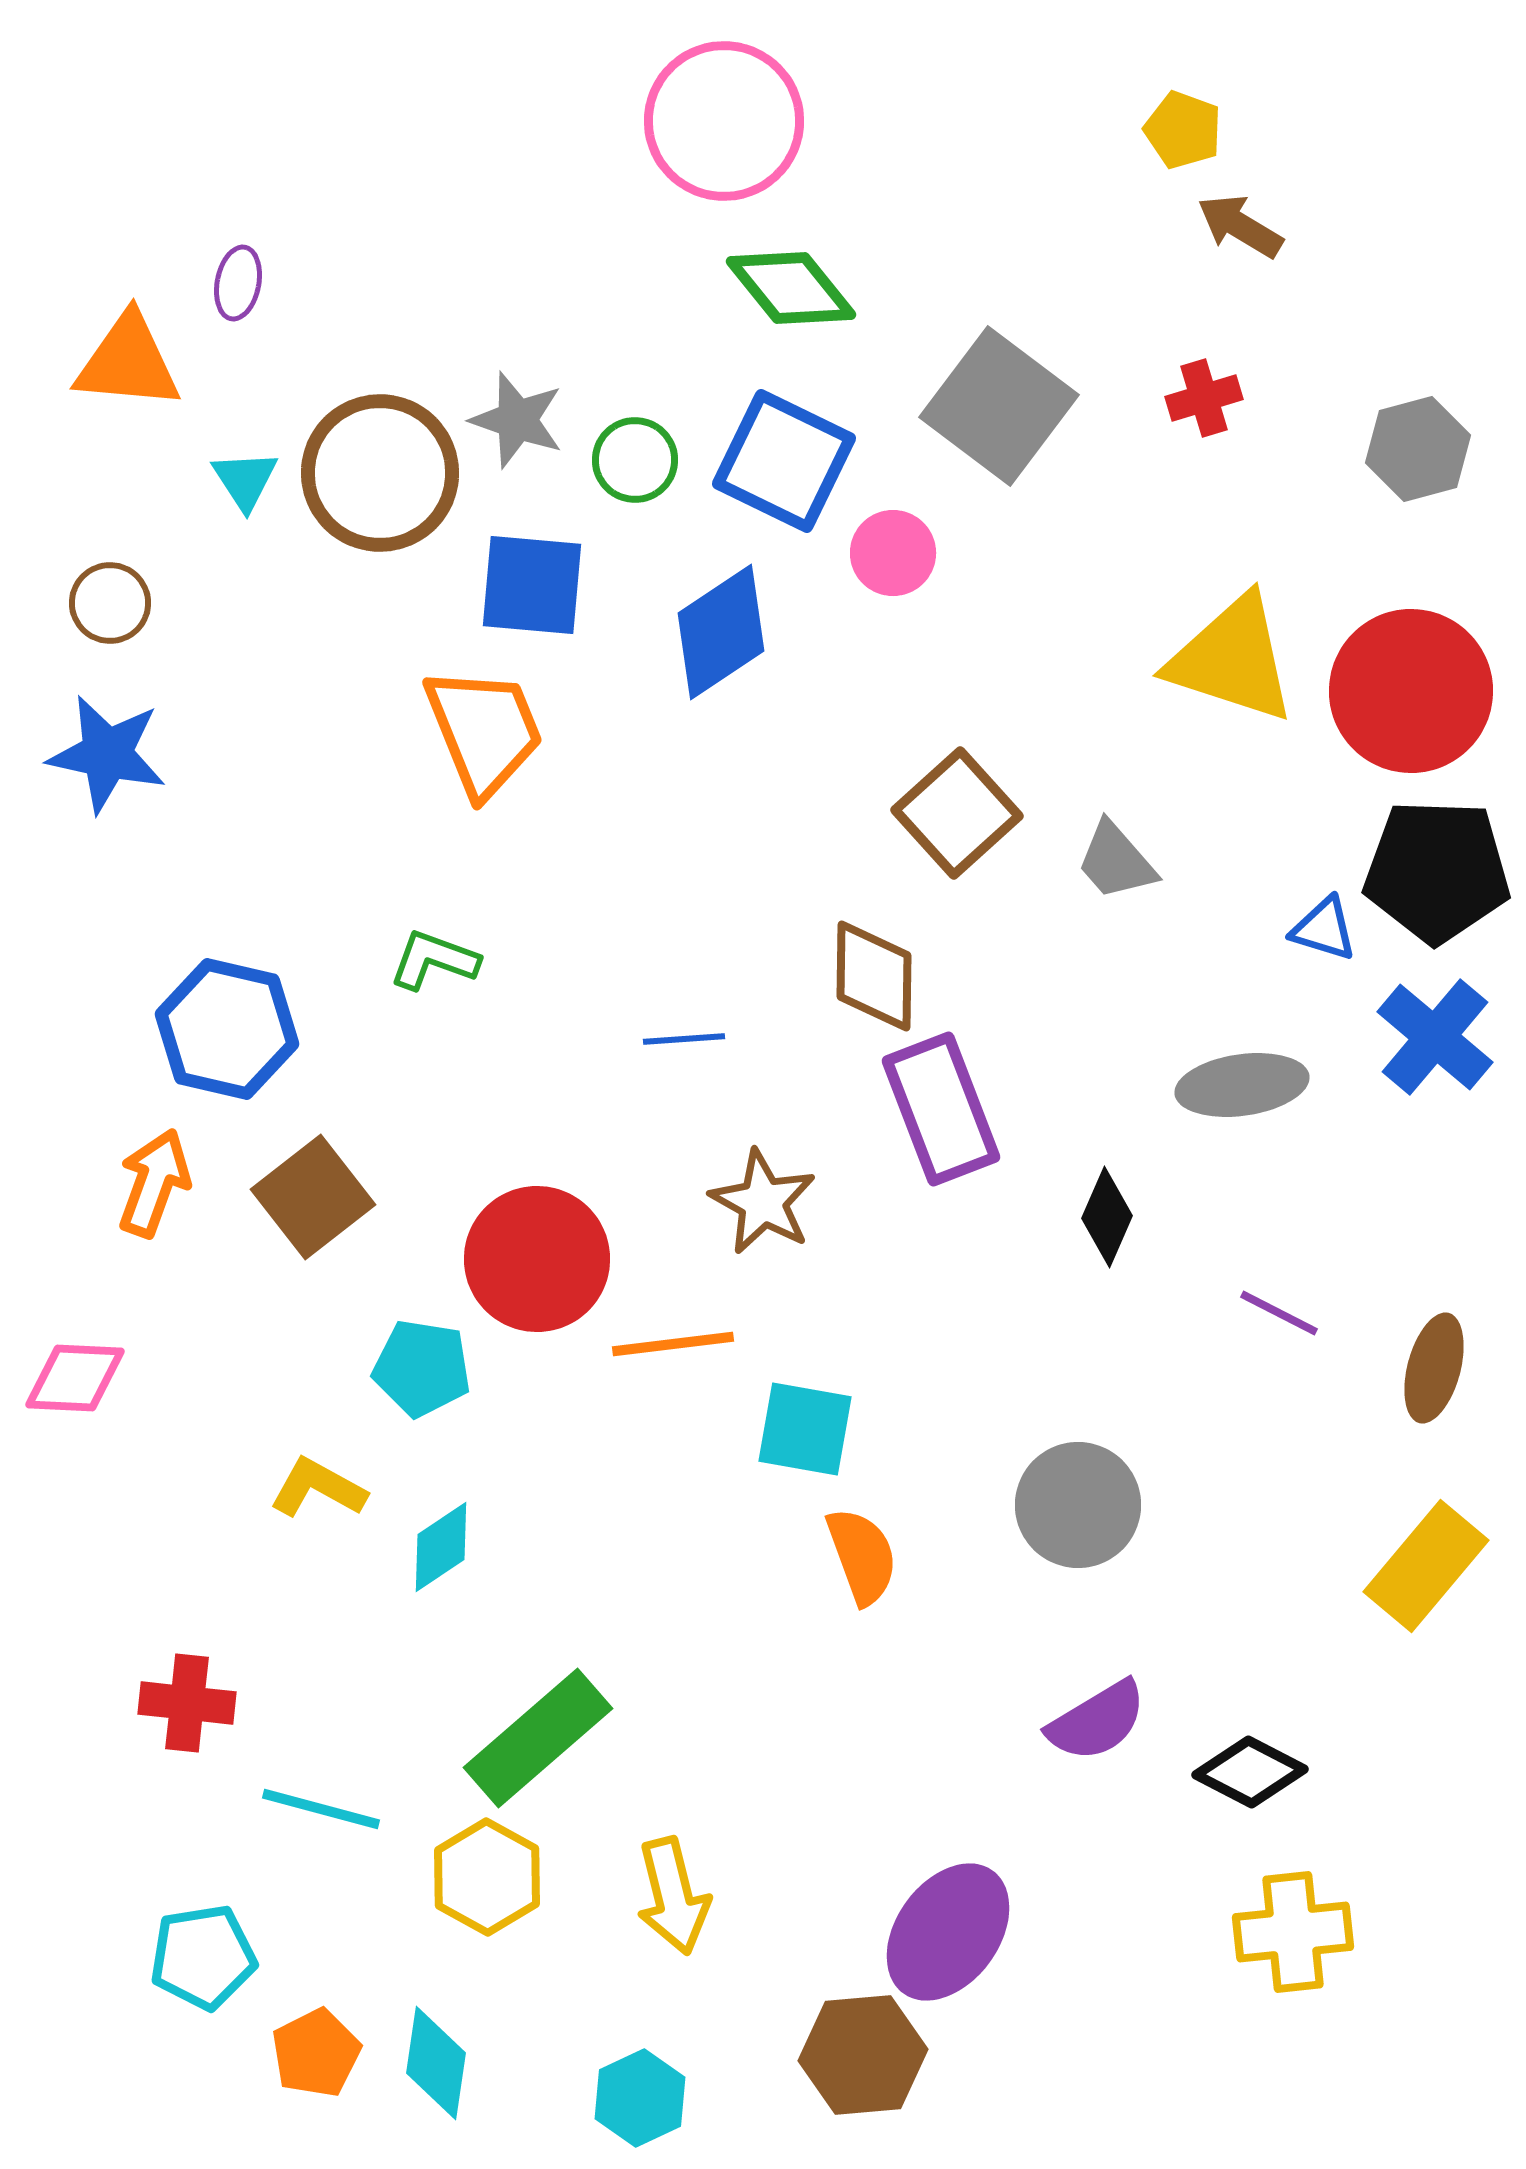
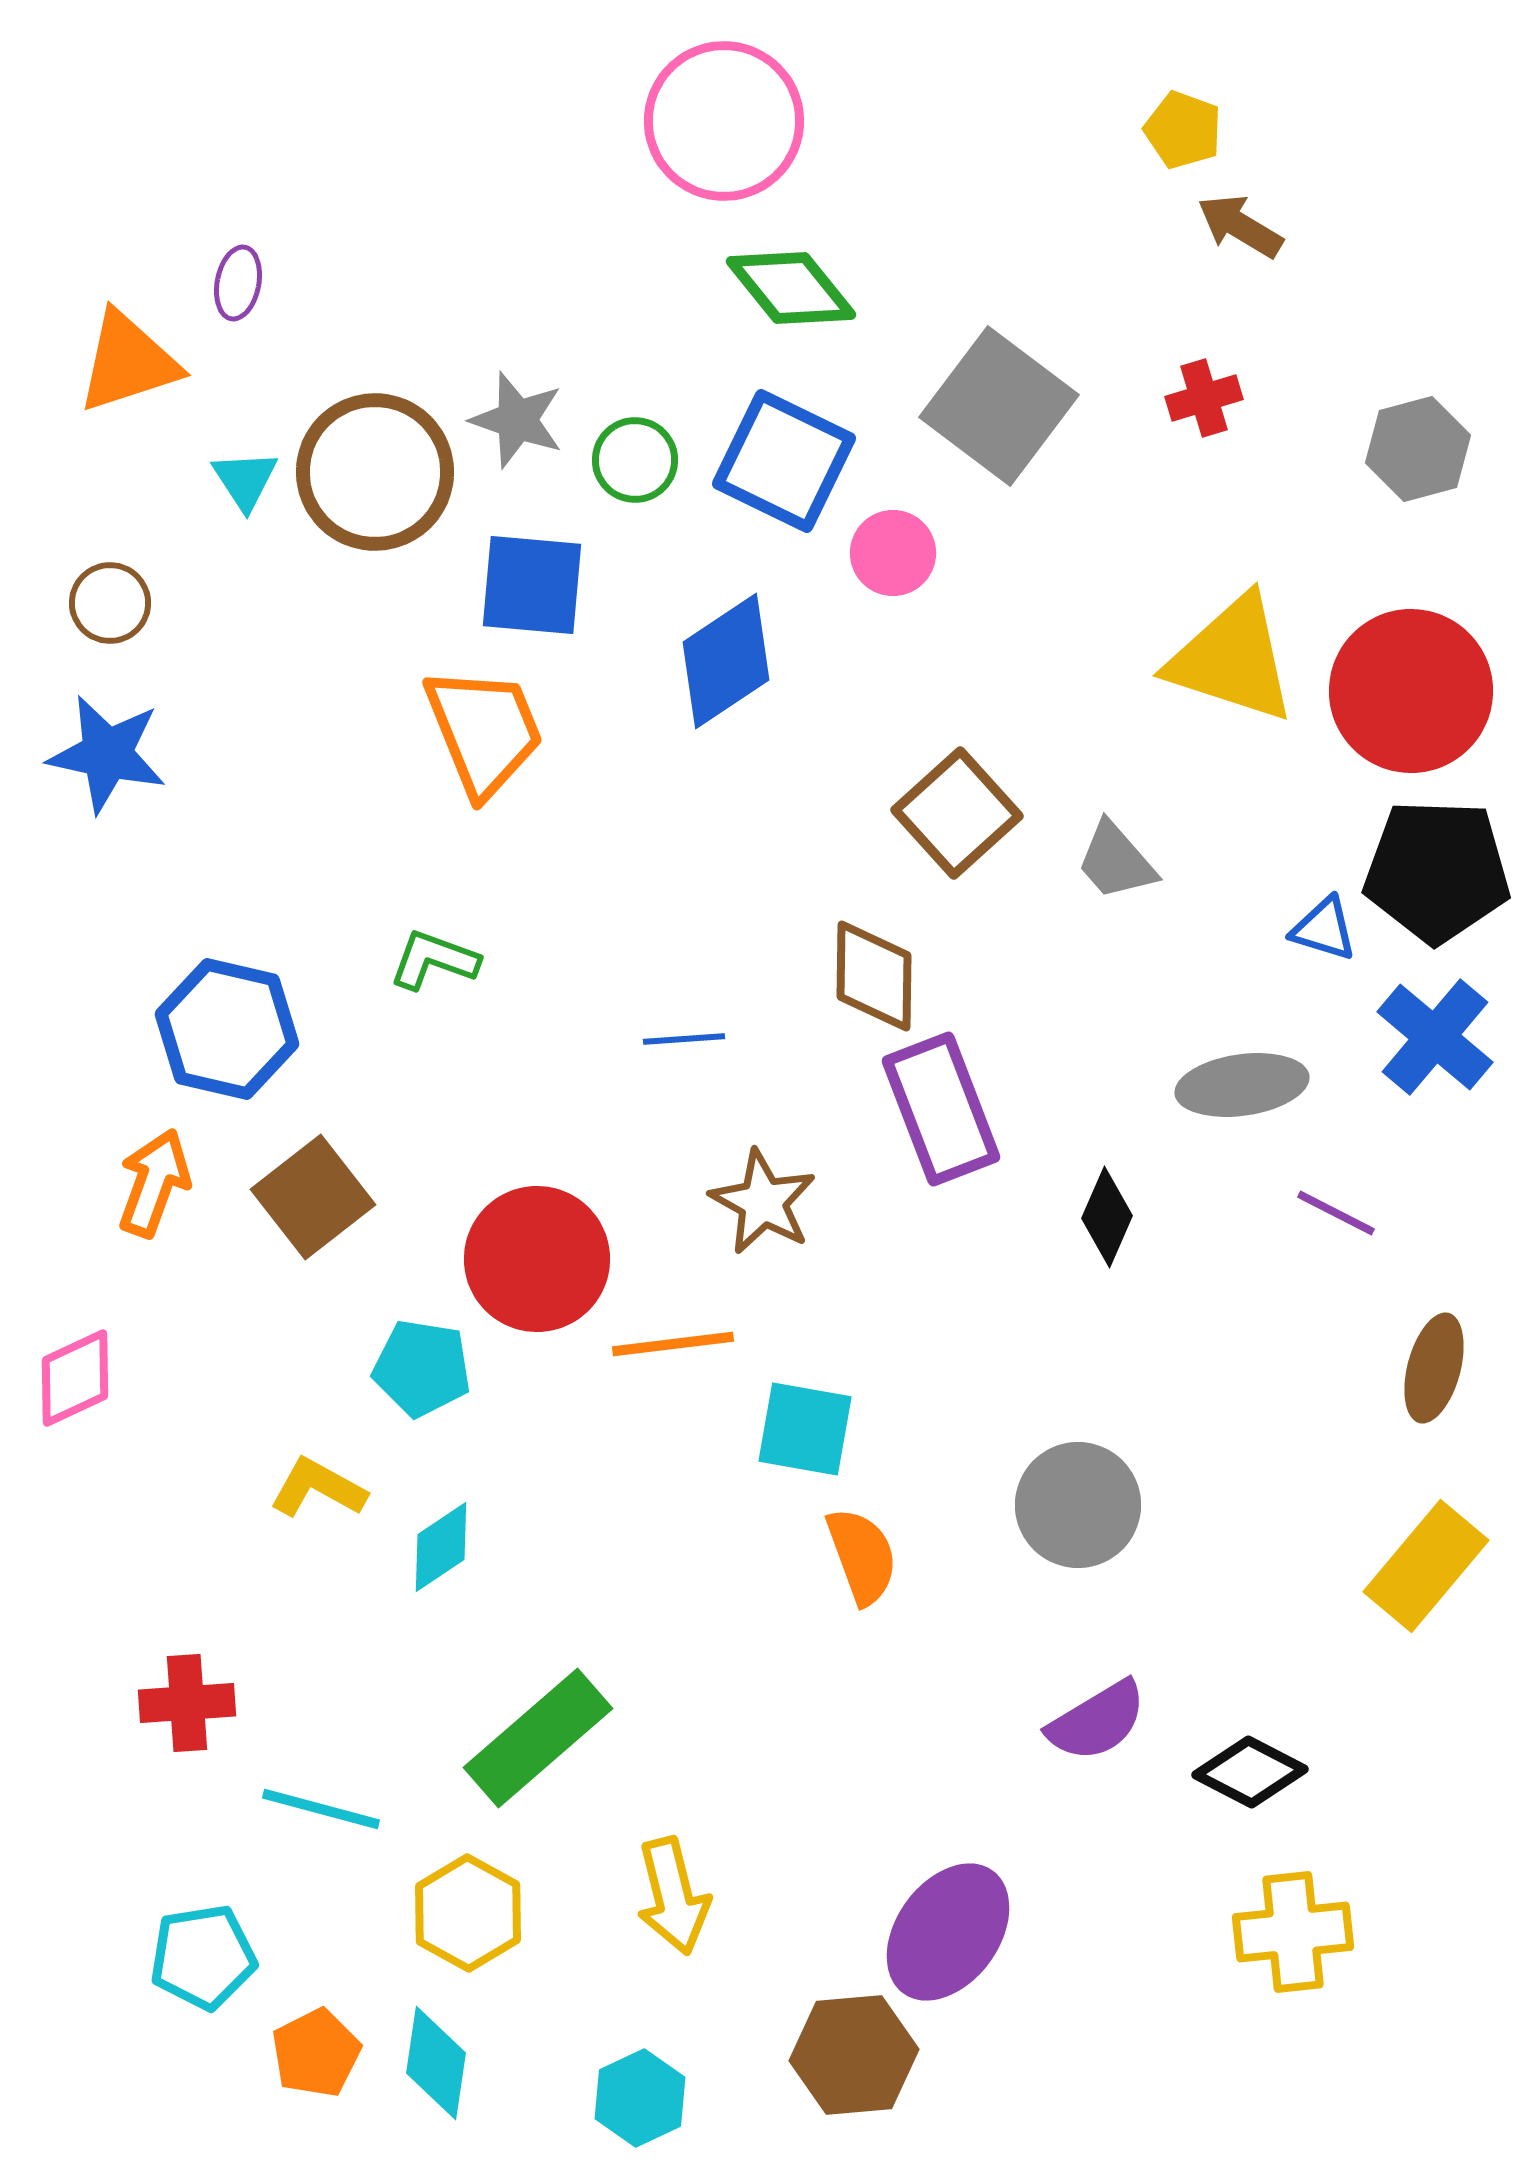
orange triangle at (128, 362): rotated 23 degrees counterclockwise
brown circle at (380, 473): moved 5 px left, 1 px up
blue diamond at (721, 632): moved 5 px right, 29 px down
purple line at (1279, 1313): moved 57 px right, 100 px up
pink diamond at (75, 1378): rotated 28 degrees counterclockwise
red cross at (187, 1703): rotated 10 degrees counterclockwise
yellow hexagon at (487, 1877): moved 19 px left, 36 px down
brown hexagon at (863, 2055): moved 9 px left
